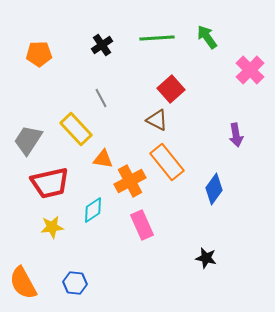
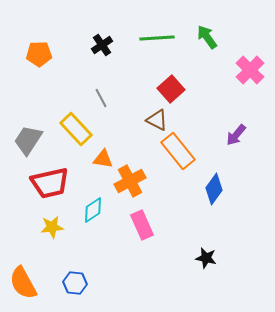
purple arrow: rotated 50 degrees clockwise
orange rectangle: moved 11 px right, 11 px up
